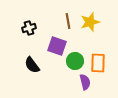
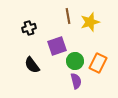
brown line: moved 5 px up
purple square: rotated 36 degrees counterclockwise
orange rectangle: rotated 24 degrees clockwise
purple semicircle: moved 9 px left, 1 px up
